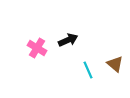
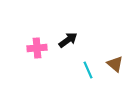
black arrow: rotated 12 degrees counterclockwise
pink cross: rotated 36 degrees counterclockwise
